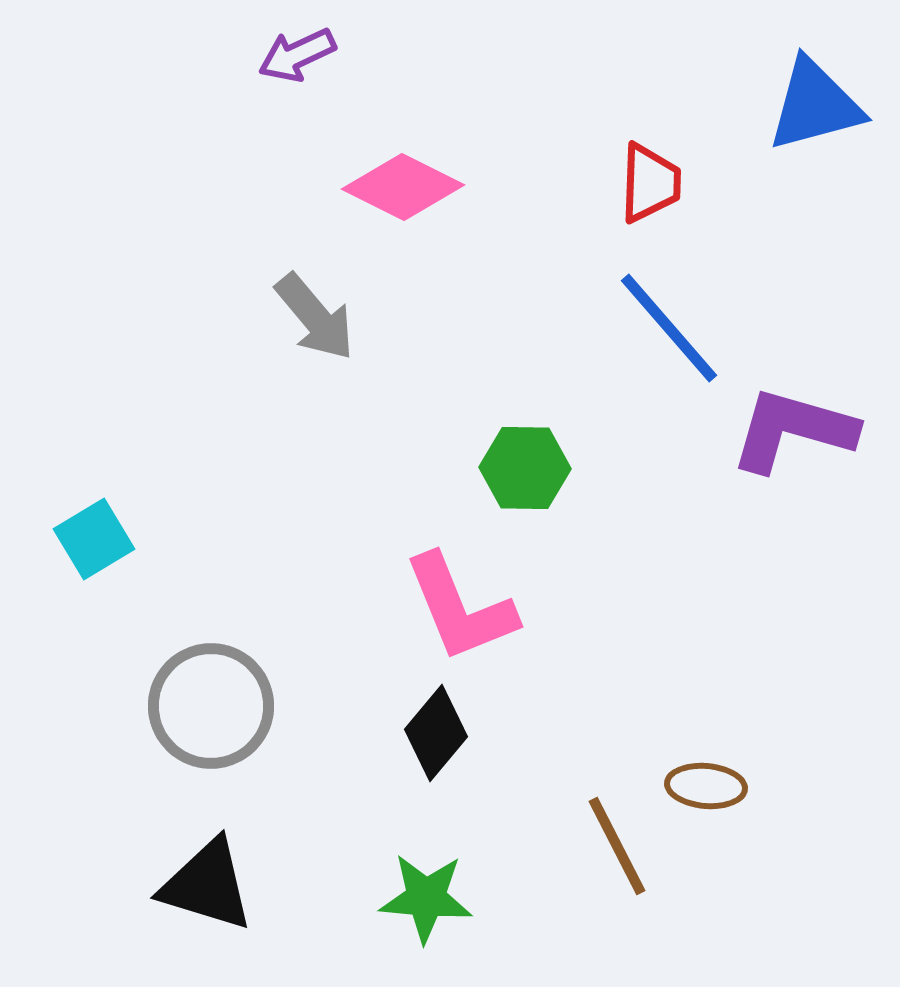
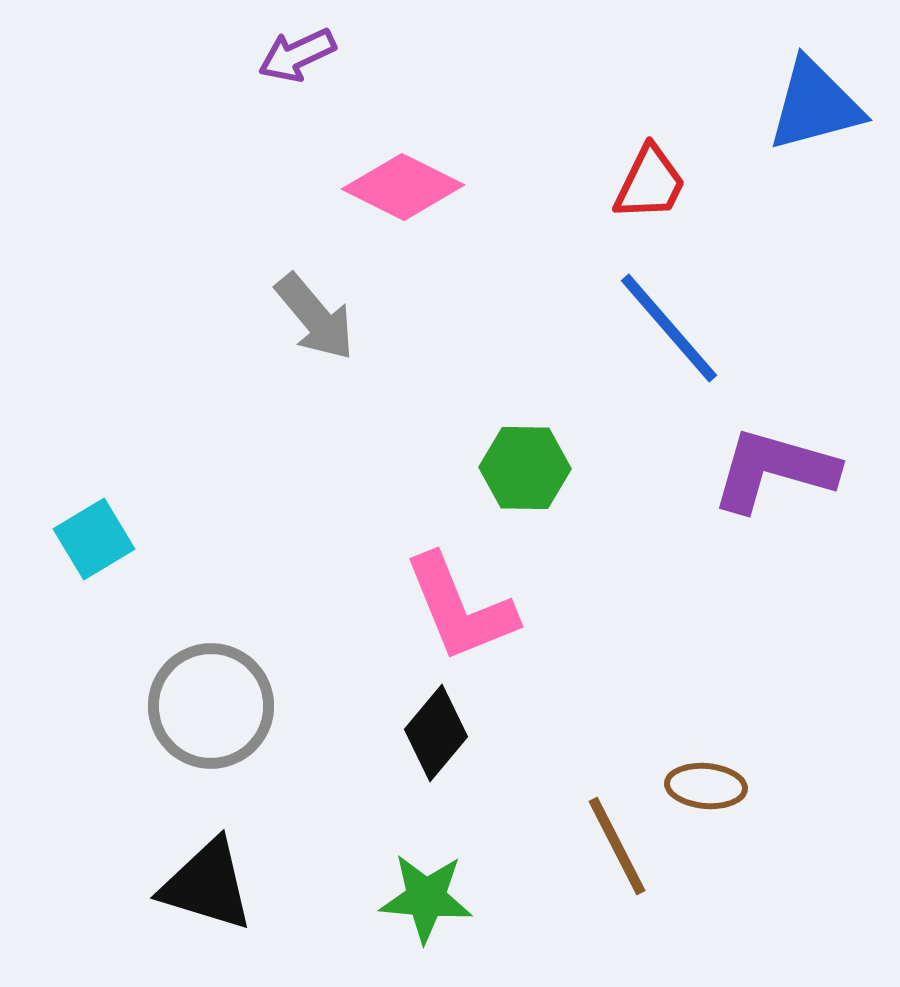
red trapezoid: rotated 24 degrees clockwise
purple L-shape: moved 19 px left, 40 px down
